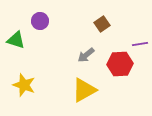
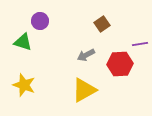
green triangle: moved 7 px right, 2 px down
gray arrow: rotated 12 degrees clockwise
